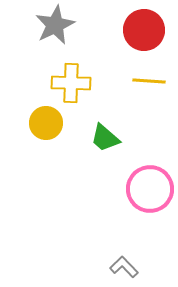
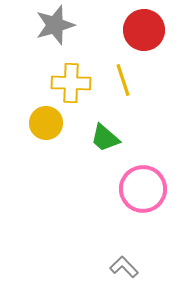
gray star: rotated 9 degrees clockwise
yellow line: moved 26 px left, 1 px up; rotated 68 degrees clockwise
pink circle: moved 7 px left
